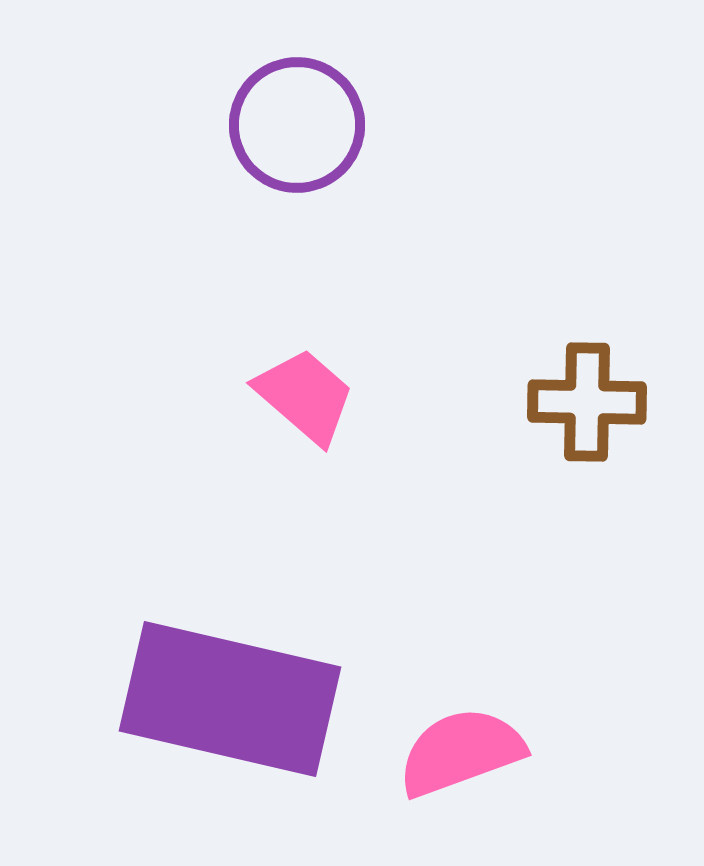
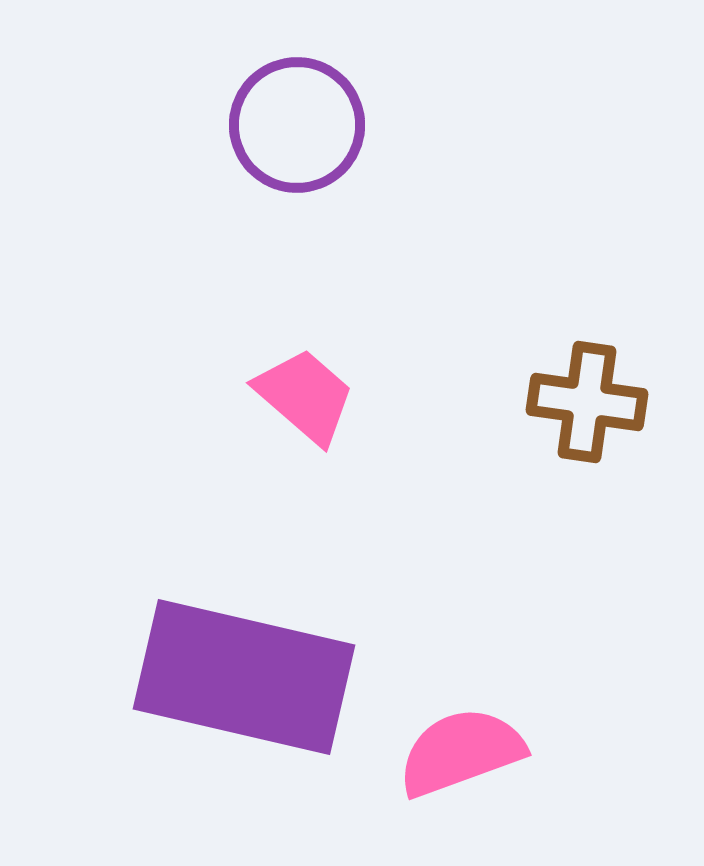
brown cross: rotated 7 degrees clockwise
purple rectangle: moved 14 px right, 22 px up
